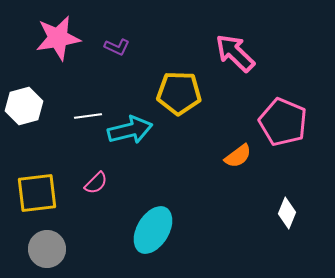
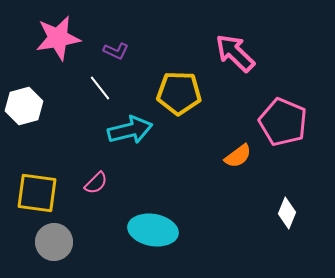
purple L-shape: moved 1 px left, 4 px down
white line: moved 12 px right, 28 px up; rotated 60 degrees clockwise
yellow square: rotated 15 degrees clockwise
cyan ellipse: rotated 69 degrees clockwise
gray circle: moved 7 px right, 7 px up
